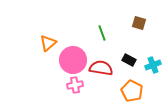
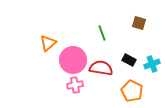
cyan cross: moved 1 px left, 1 px up
